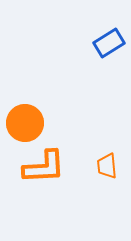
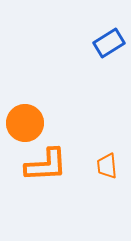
orange L-shape: moved 2 px right, 2 px up
